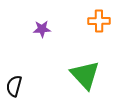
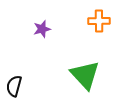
purple star: rotated 12 degrees counterclockwise
